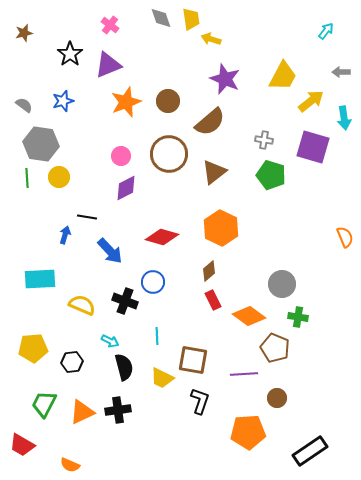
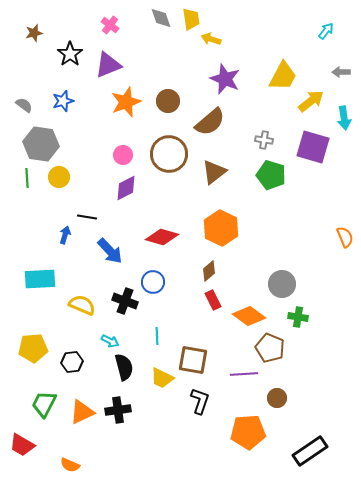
brown star at (24, 33): moved 10 px right
pink circle at (121, 156): moved 2 px right, 1 px up
brown pentagon at (275, 348): moved 5 px left
